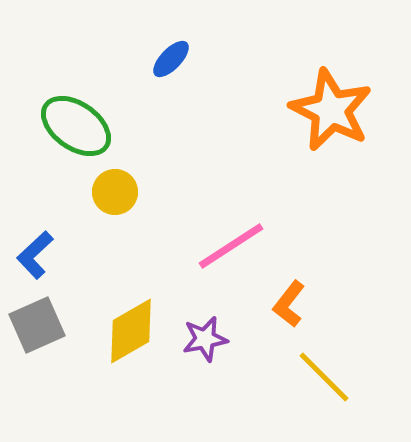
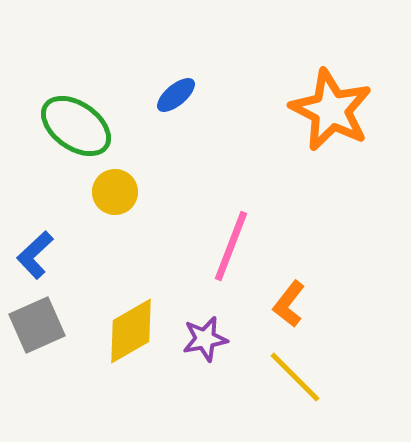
blue ellipse: moved 5 px right, 36 px down; rotated 6 degrees clockwise
pink line: rotated 36 degrees counterclockwise
yellow line: moved 29 px left
